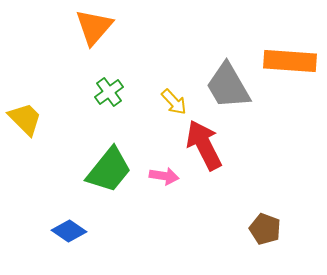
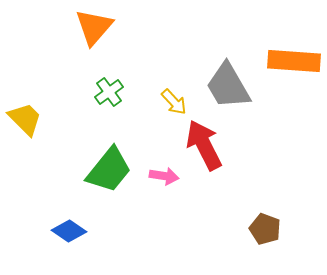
orange rectangle: moved 4 px right
